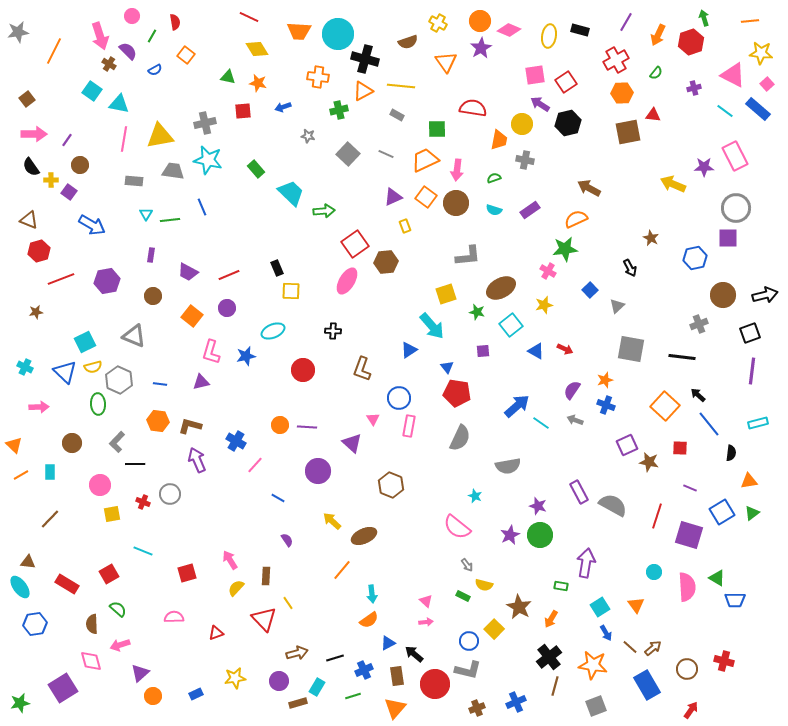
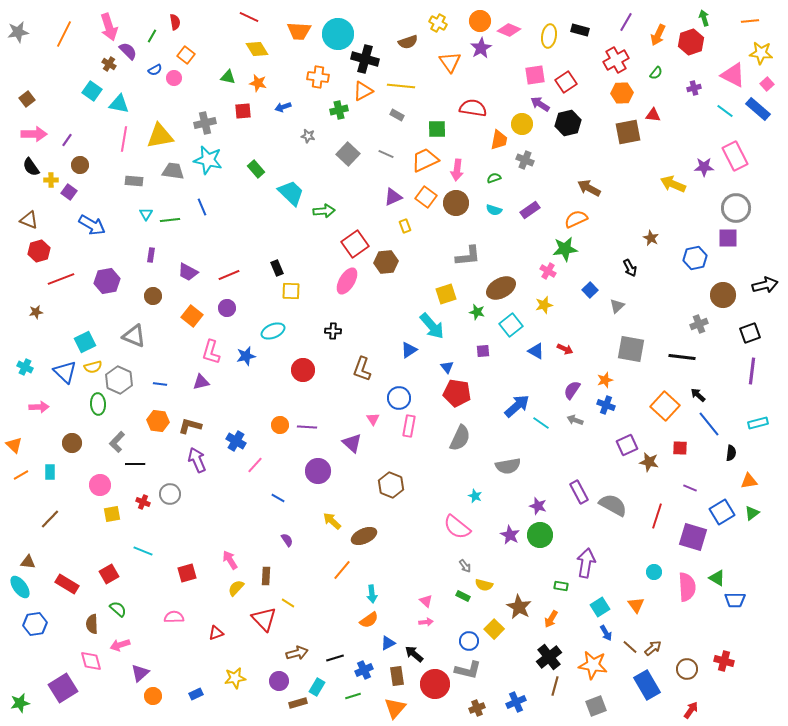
pink circle at (132, 16): moved 42 px right, 62 px down
pink arrow at (100, 36): moved 9 px right, 9 px up
orange line at (54, 51): moved 10 px right, 17 px up
orange triangle at (446, 62): moved 4 px right
gray cross at (525, 160): rotated 12 degrees clockwise
black arrow at (765, 295): moved 10 px up
purple star at (510, 535): rotated 18 degrees counterclockwise
purple square at (689, 535): moved 4 px right, 2 px down
gray arrow at (467, 565): moved 2 px left, 1 px down
yellow line at (288, 603): rotated 24 degrees counterclockwise
